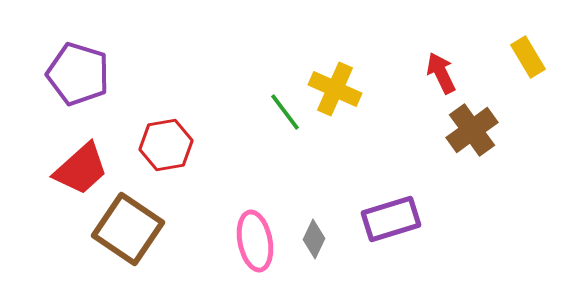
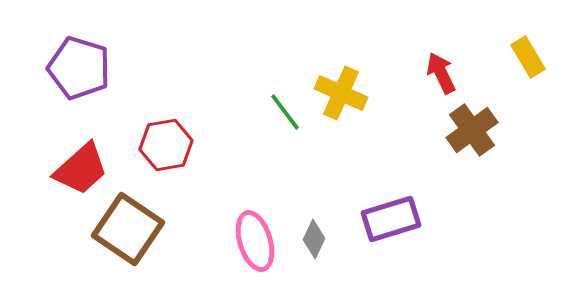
purple pentagon: moved 1 px right, 6 px up
yellow cross: moved 6 px right, 4 px down
pink ellipse: rotated 6 degrees counterclockwise
